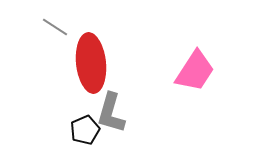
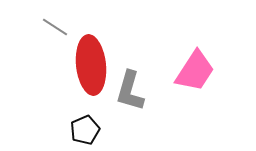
red ellipse: moved 2 px down
gray L-shape: moved 19 px right, 22 px up
